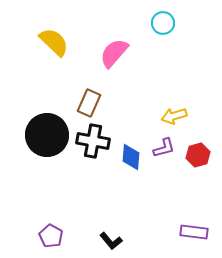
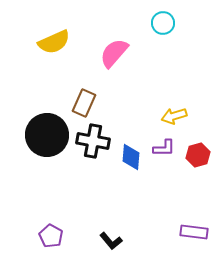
yellow semicircle: rotated 112 degrees clockwise
brown rectangle: moved 5 px left
purple L-shape: rotated 15 degrees clockwise
